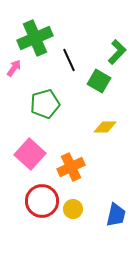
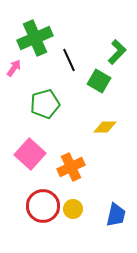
red circle: moved 1 px right, 5 px down
